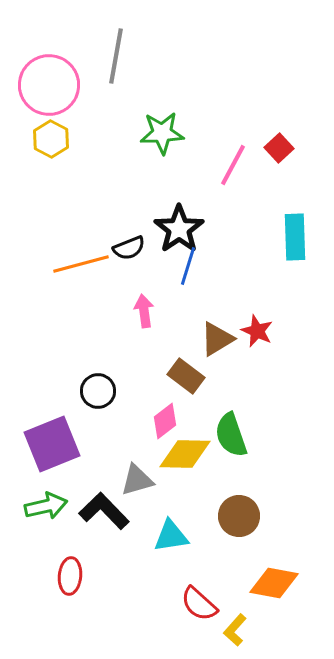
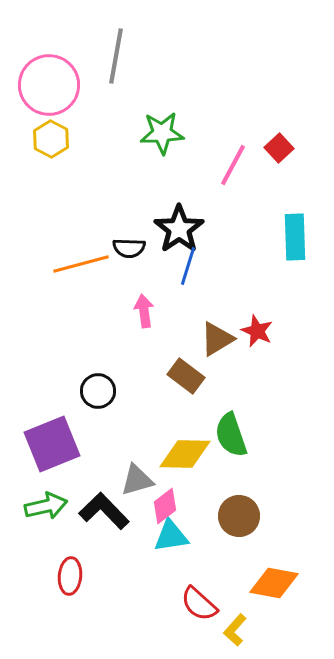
black semicircle: rotated 24 degrees clockwise
pink diamond: moved 85 px down
